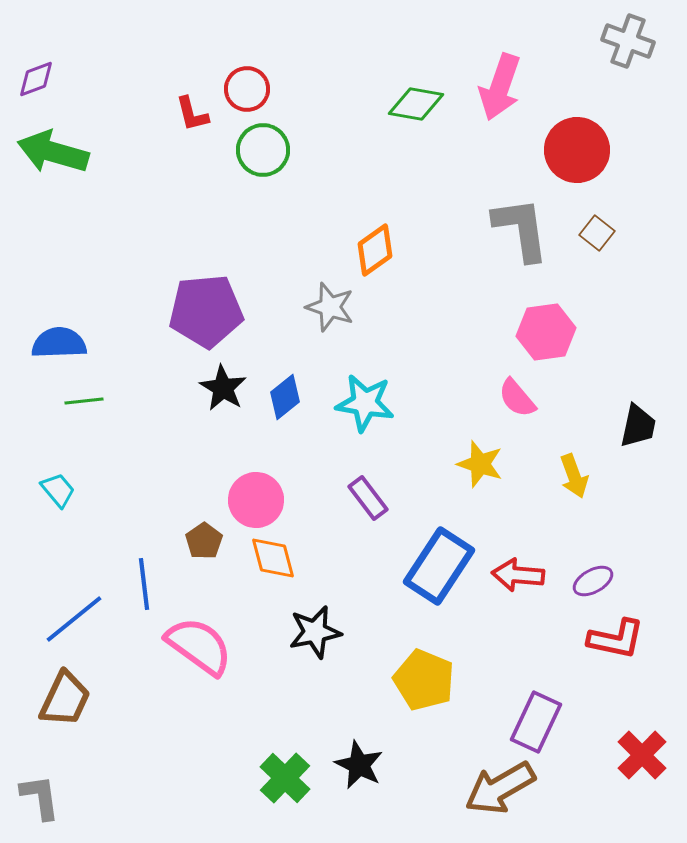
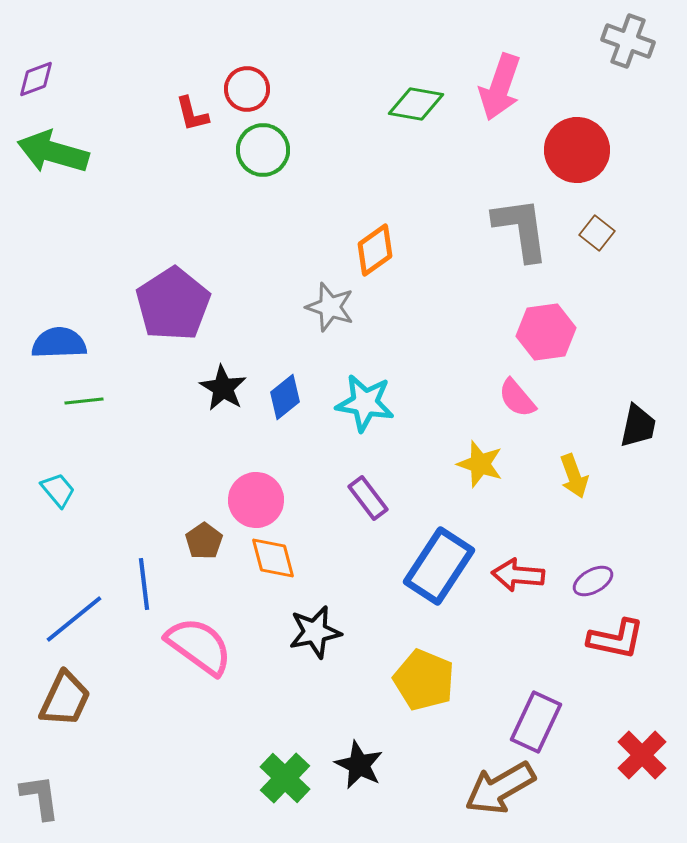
purple pentagon at (206, 311): moved 33 px left, 7 px up; rotated 28 degrees counterclockwise
